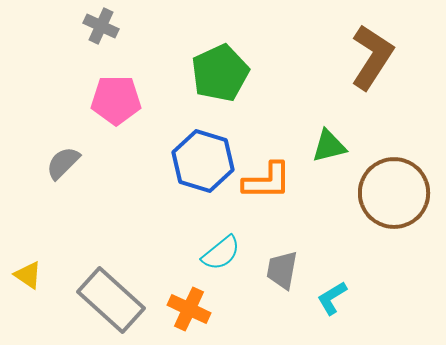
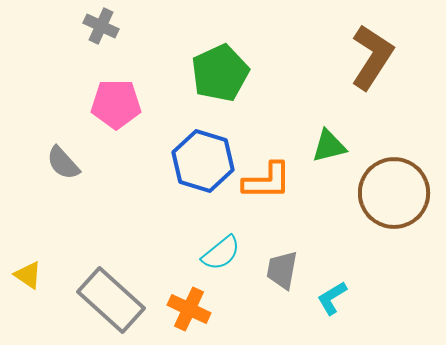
pink pentagon: moved 4 px down
gray semicircle: rotated 87 degrees counterclockwise
